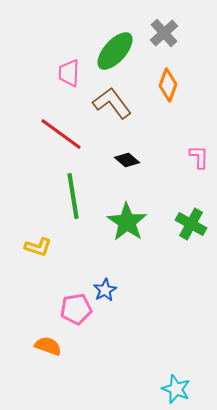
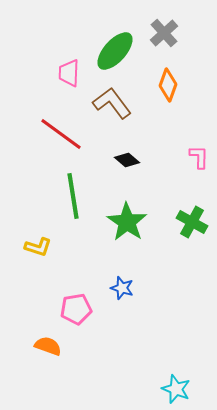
green cross: moved 1 px right, 2 px up
blue star: moved 17 px right, 2 px up; rotated 25 degrees counterclockwise
